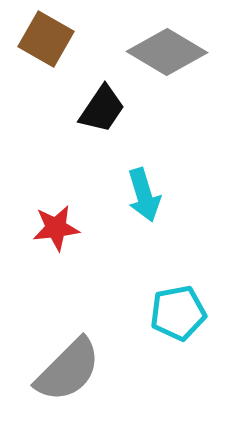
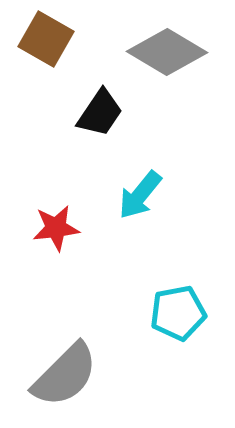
black trapezoid: moved 2 px left, 4 px down
cyan arrow: moved 4 px left; rotated 56 degrees clockwise
gray semicircle: moved 3 px left, 5 px down
